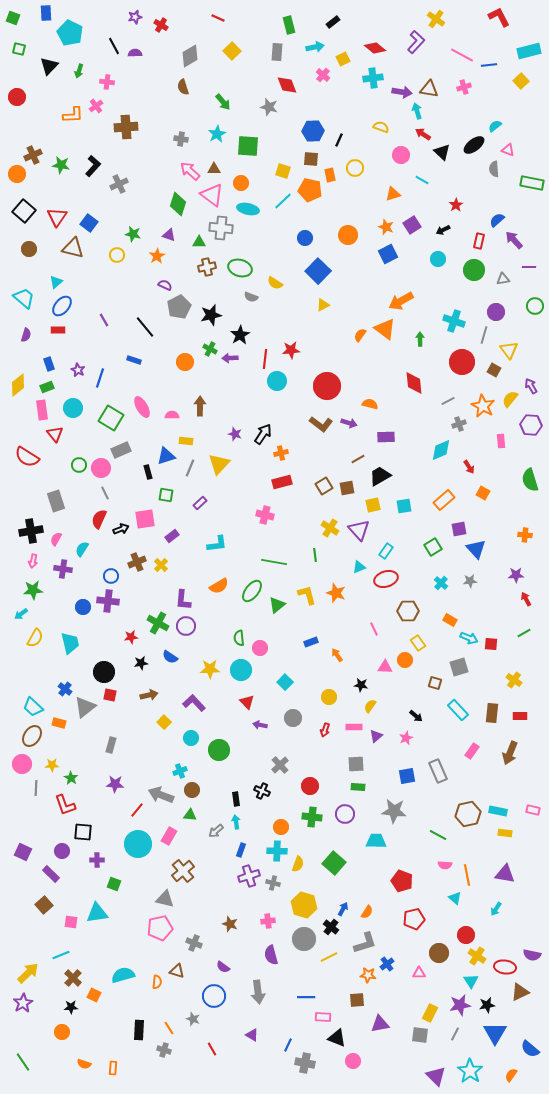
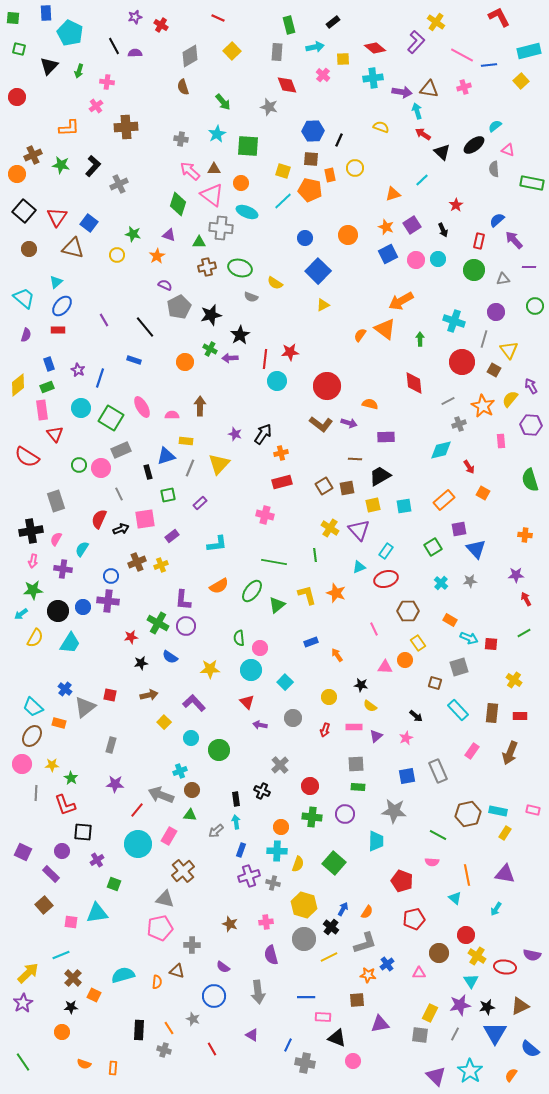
green square at (13, 18): rotated 16 degrees counterclockwise
yellow cross at (436, 19): moved 3 px down
yellow square at (343, 59): rotated 24 degrees clockwise
orange L-shape at (73, 115): moved 4 px left, 13 px down
pink circle at (401, 155): moved 15 px right, 105 px down
cyan line at (422, 180): rotated 72 degrees counterclockwise
cyan ellipse at (248, 209): moved 1 px left, 3 px down; rotated 10 degrees clockwise
black arrow at (443, 230): rotated 88 degrees counterclockwise
gray line at (484, 335): moved 4 px down
red star at (291, 350): moved 1 px left, 2 px down
cyan circle at (73, 408): moved 8 px right
cyan diamond at (441, 450): rotated 10 degrees clockwise
brown line at (358, 459): moved 3 px left; rotated 32 degrees clockwise
gray line at (105, 493): moved 14 px right, 1 px down
green square at (166, 495): moved 2 px right; rotated 21 degrees counterclockwise
yellow cross at (161, 565): rotated 24 degrees clockwise
cyan trapezoid at (70, 643): rotated 45 degrees clockwise
cyan circle at (241, 670): moved 10 px right
black circle at (104, 672): moved 46 px left, 61 px up
yellow semicircle at (370, 706): rotated 88 degrees counterclockwise
gray line at (36, 788): moved 5 px down
yellow rectangle at (505, 833): rotated 64 degrees counterclockwise
cyan trapezoid at (376, 841): rotated 90 degrees clockwise
purple cross at (97, 860): rotated 32 degrees counterclockwise
pink semicircle at (445, 865): moved 13 px left, 3 px up
pink cross at (268, 921): moved 2 px left, 1 px down
gray cross at (194, 943): moved 2 px left, 2 px down; rotated 21 degrees counterclockwise
brown triangle at (520, 992): moved 14 px down
black star at (487, 1005): moved 2 px down
